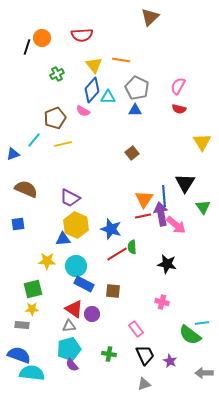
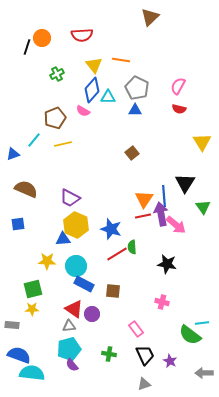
gray rectangle at (22, 325): moved 10 px left
